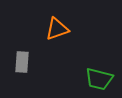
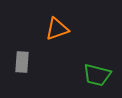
green trapezoid: moved 2 px left, 4 px up
